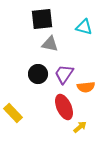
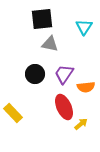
cyan triangle: rotated 48 degrees clockwise
black circle: moved 3 px left
yellow arrow: moved 1 px right, 3 px up
